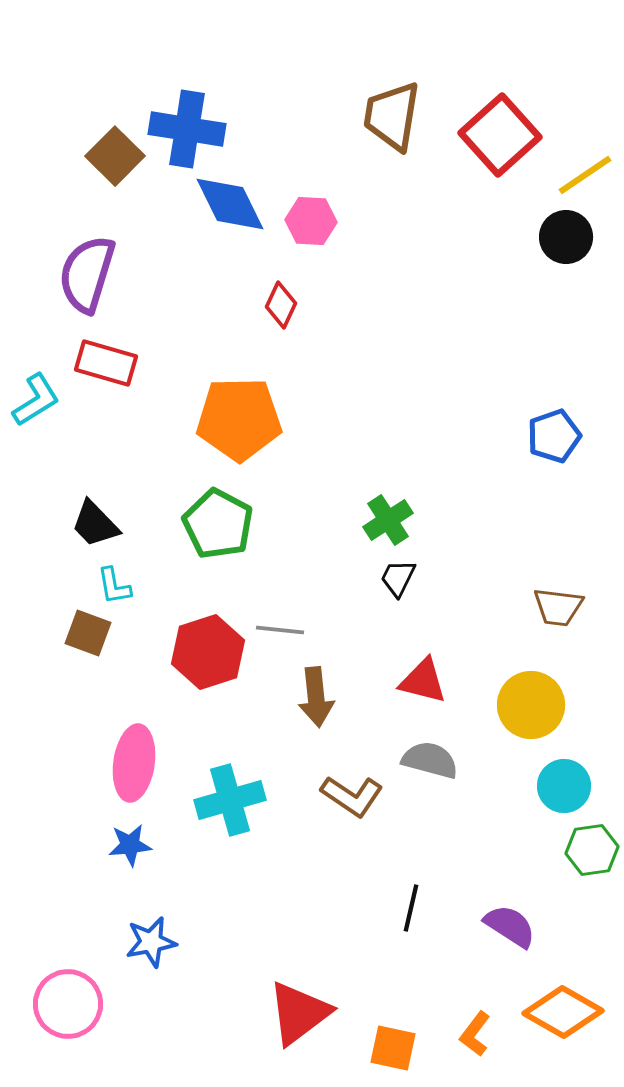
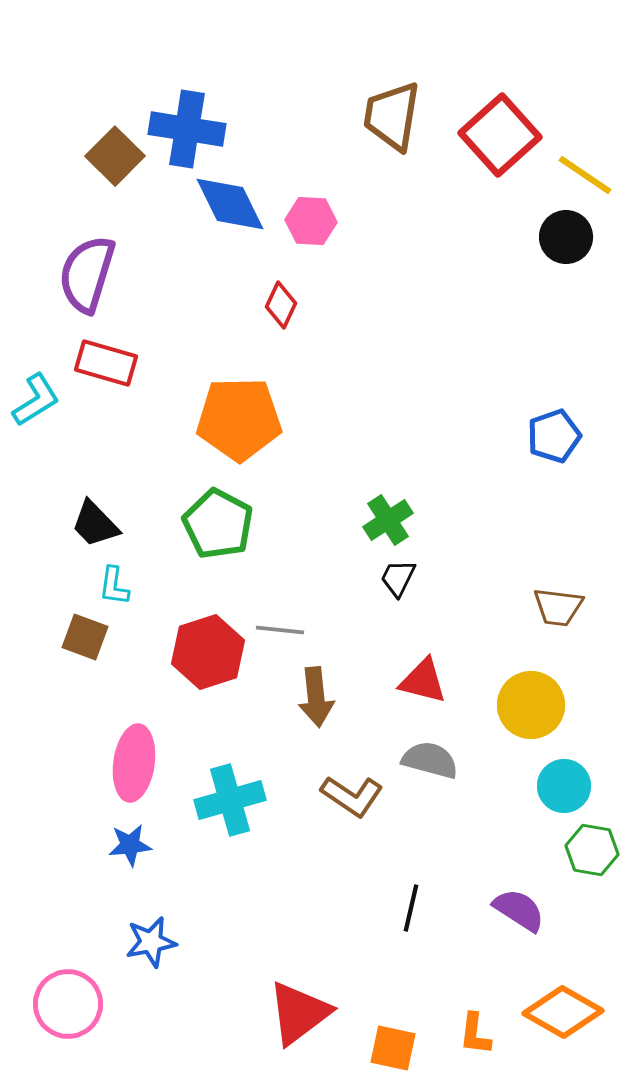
yellow line at (585, 175): rotated 68 degrees clockwise
cyan L-shape at (114, 586): rotated 18 degrees clockwise
brown square at (88, 633): moved 3 px left, 4 px down
green hexagon at (592, 850): rotated 18 degrees clockwise
purple semicircle at (510, 926): moved 9 px right, 16 px up
orange L-shape at (475, 1034): rotated 30 degrees counterclockwise
